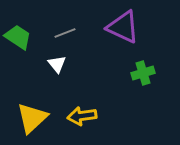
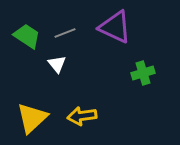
purple triangle: moved 8 px left
green trapezoid: moved 9 px right, 1 px up
